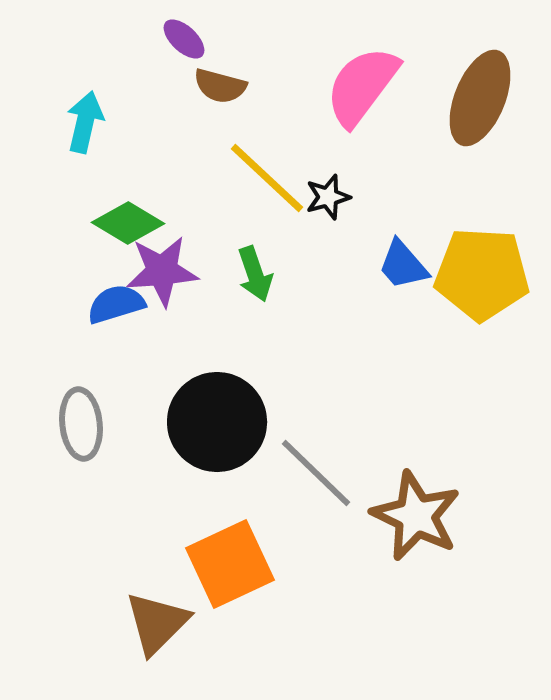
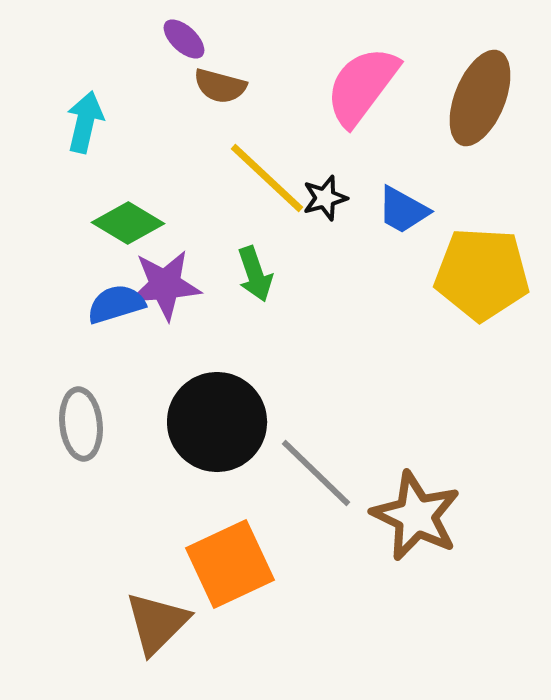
black star: moved 3 px left, 1 px down
blue trapezoid: moved 55 px up; rotated 20 degrees counterclockwise
purple star: moved 3 px right, 14 px down
